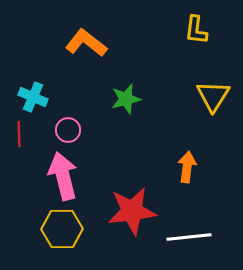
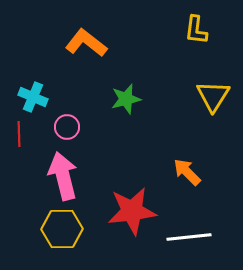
pink circle: moved 1 px left, 3 px up
orange arrow: moved 5 px down; rotated 52 degrees counterclockwise
